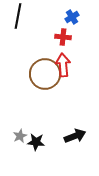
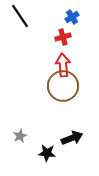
black line: moved 2 px right; rotated 45 degrees counterclockwise
red cross: rotated 21 degrees counterclockwise
brown circle: moved 18 px right, 12 px down
black arrow: moved 3 px left, 2 px down
black star: moved 11 px right, 11 px down
